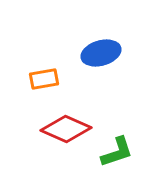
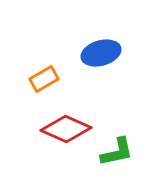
orange rectangle: rotated 20 degrees counterclockwise
green L-shape: rotated 6 degrees clockwise
